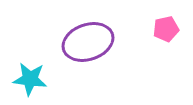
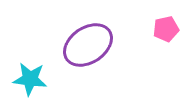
purple ellipse: moved 3 px down; rotated 15 degrees counterclockwise
